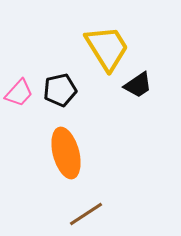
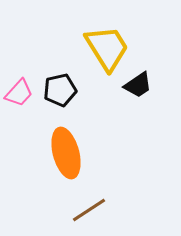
brown line: moved 3 px right, 4 px up
